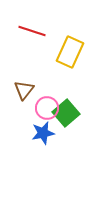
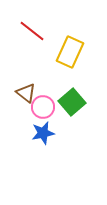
red line: rotated 20 degrees clockwise
brown triangle: moved 2 px right, 3 px down; rotated 30 degrees counterclockwise
pink circle: moved 4 px left, 1 px up
green square: moved 6 px right, 11 px up
